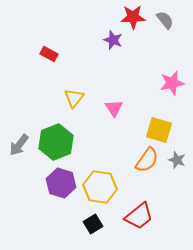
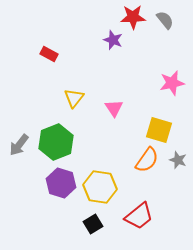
gray star: moved 1 px right
